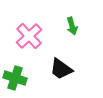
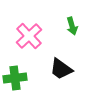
green cross: rotated 25 degrees counterclockwise
